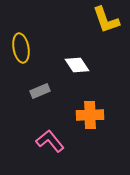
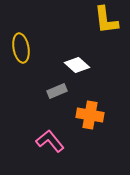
yellow L-shape: rotated 12 degrees clockwise
white diamond: rotated 15 degrees counterclockwise
gray rectangle: moved 17 px right
orange cross: rotated 12 degrees clockwise
